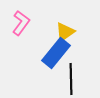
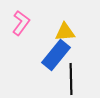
yellow triangle: rotated 30 degrees clockwise
blue rectangle: moved 2 px down
